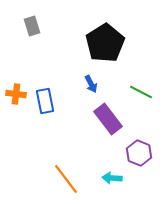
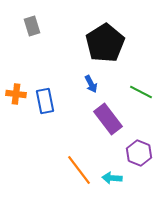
orange line: moved 13 px right, 9 px up
